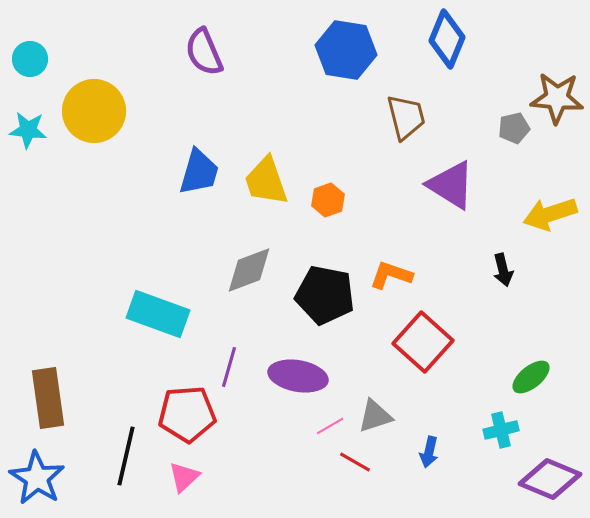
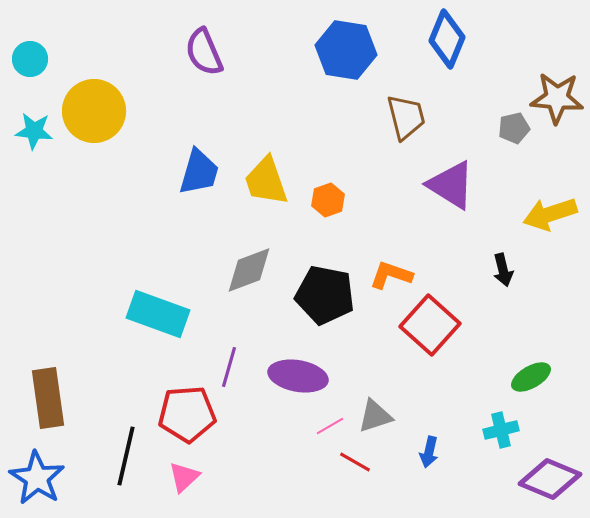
cyan star: moved 6 px right, 1 px down
red square: moved 7 px right, 17 px up
green ellipse: rotated 9 degrees clockwise
